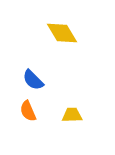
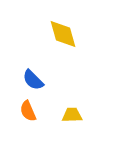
yellow diamond: moved 1 px right, 1 px down; rotated 16 degrees clockwise
